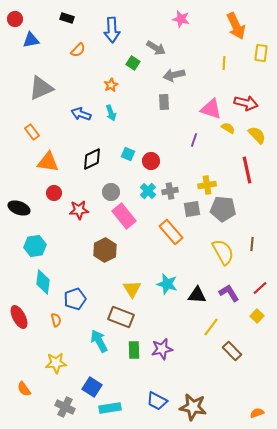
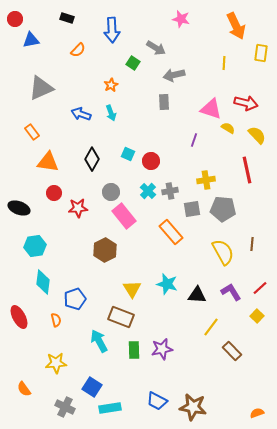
black diamond at (92, 159): rotated 35 degrees counterclockwise
yellow cross at (207, 185): moved 1 px left, 5 px up
red star at (79, 210): moved 1 px left, 2 px up
purple L-shape at (229, 293): moved 2 px right, 1 px up
